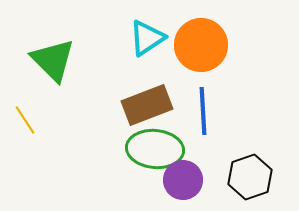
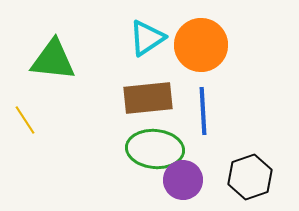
green triangle: rotated 39 degrees counterclockwise
brown rectangle: moved 1 px right, 7 px up; rotated 15 degrees clockwise
